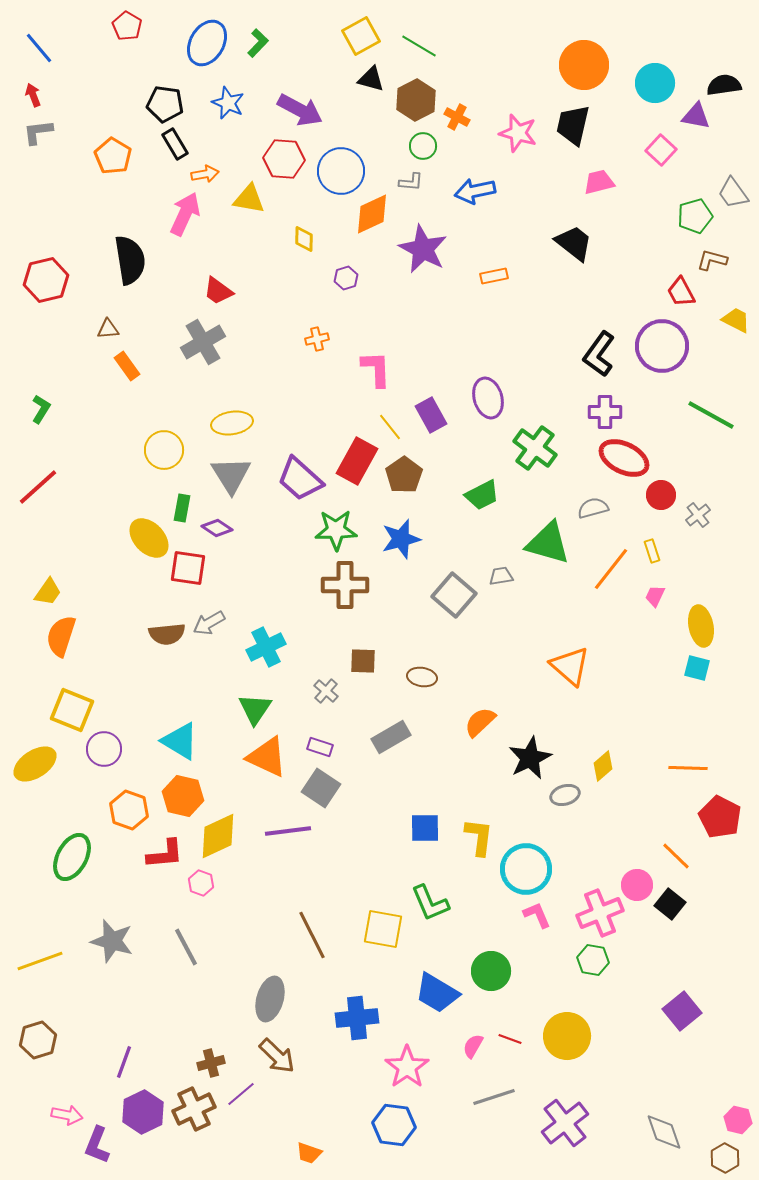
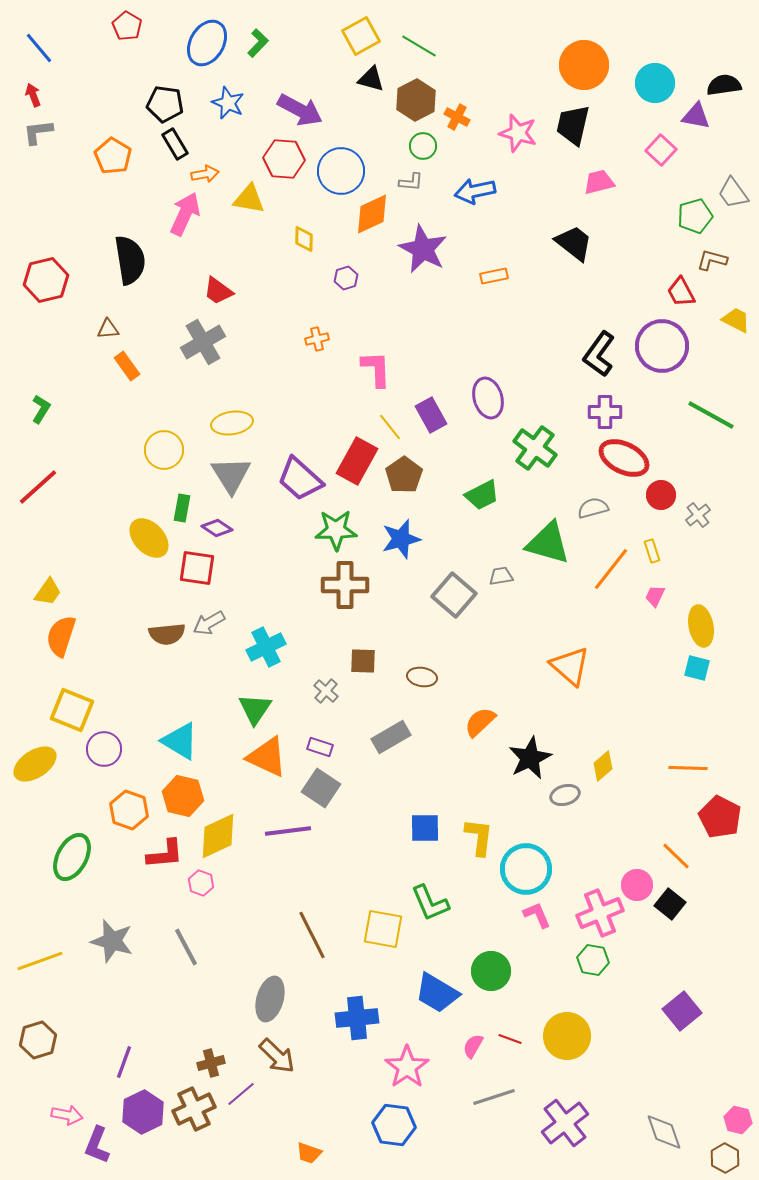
red square at (188, 568): moved 9 px right
